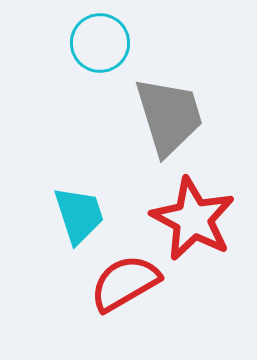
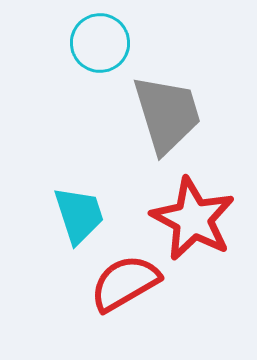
gray trapezoid: moved 2 px left, 2 px up
